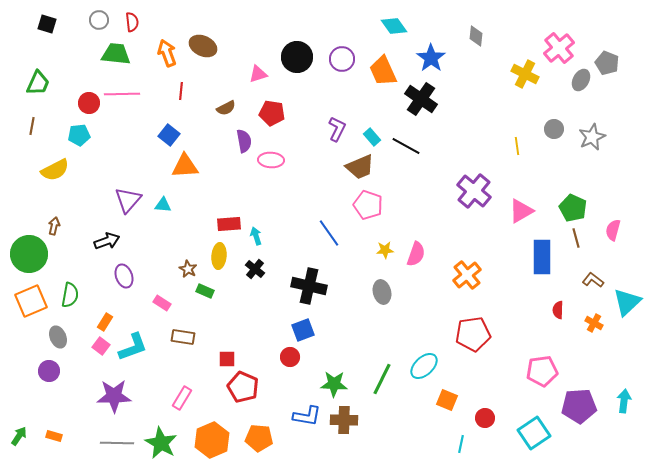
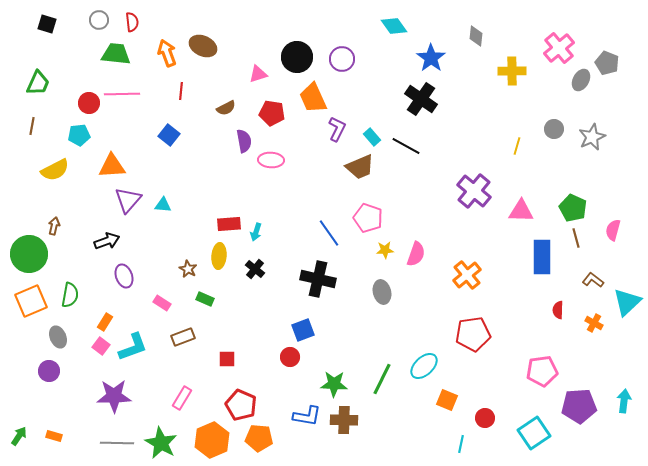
orange trapezoid at (383, 71): moved 70 px left, 27 px down
yellow cross at (525, 74): moved 13 px left, 3 px up; rotated 28 degrees counterclockwise
yellow line at (517, 146): rotated 24 degrees clockwise
orange triangle at (185, 166): moved 73 px left
pink pentagon at (368, 205): moved 13 px down
pink triangle at (521, 211): rotated 32 degrees clockwise
cyan arrow at (256, 236): moved 4 px up; rotated 144 degrees counterclockwise
black cross at (309, 286): moved 9 px right, 7 px up
green rectangle at (205, 291): moved 8 px down
brown rectangle at (183, 337): rotated 30 degrees counterclockwise
red pentagon at (243, 387): moved 2 px left, 18 px down
